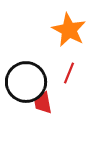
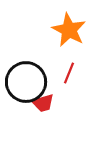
red trapezoid: rotated 95 degrees counterclockwise
